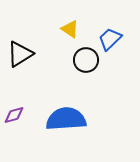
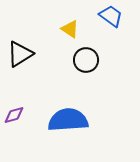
blue trapezoid: moved 1 px right, 23 px up; rotated 80 degrees clockwise
blue semicircle: moved 2 px right, 1 px down
